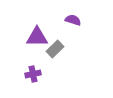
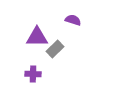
purple cross: rotated 14 degrees clockwise
